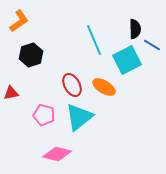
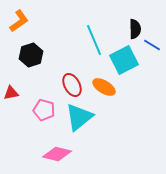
cyan square: moved 3 px left
pink pentagon: moved 5 px up
